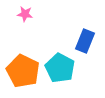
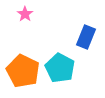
pink star: rotated 28 degrees clockwise
blue rectangle: moved 1 px right, 4 px up
